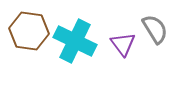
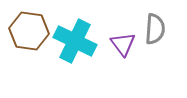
gray semicircle: rotated 36 degrees clockwise
